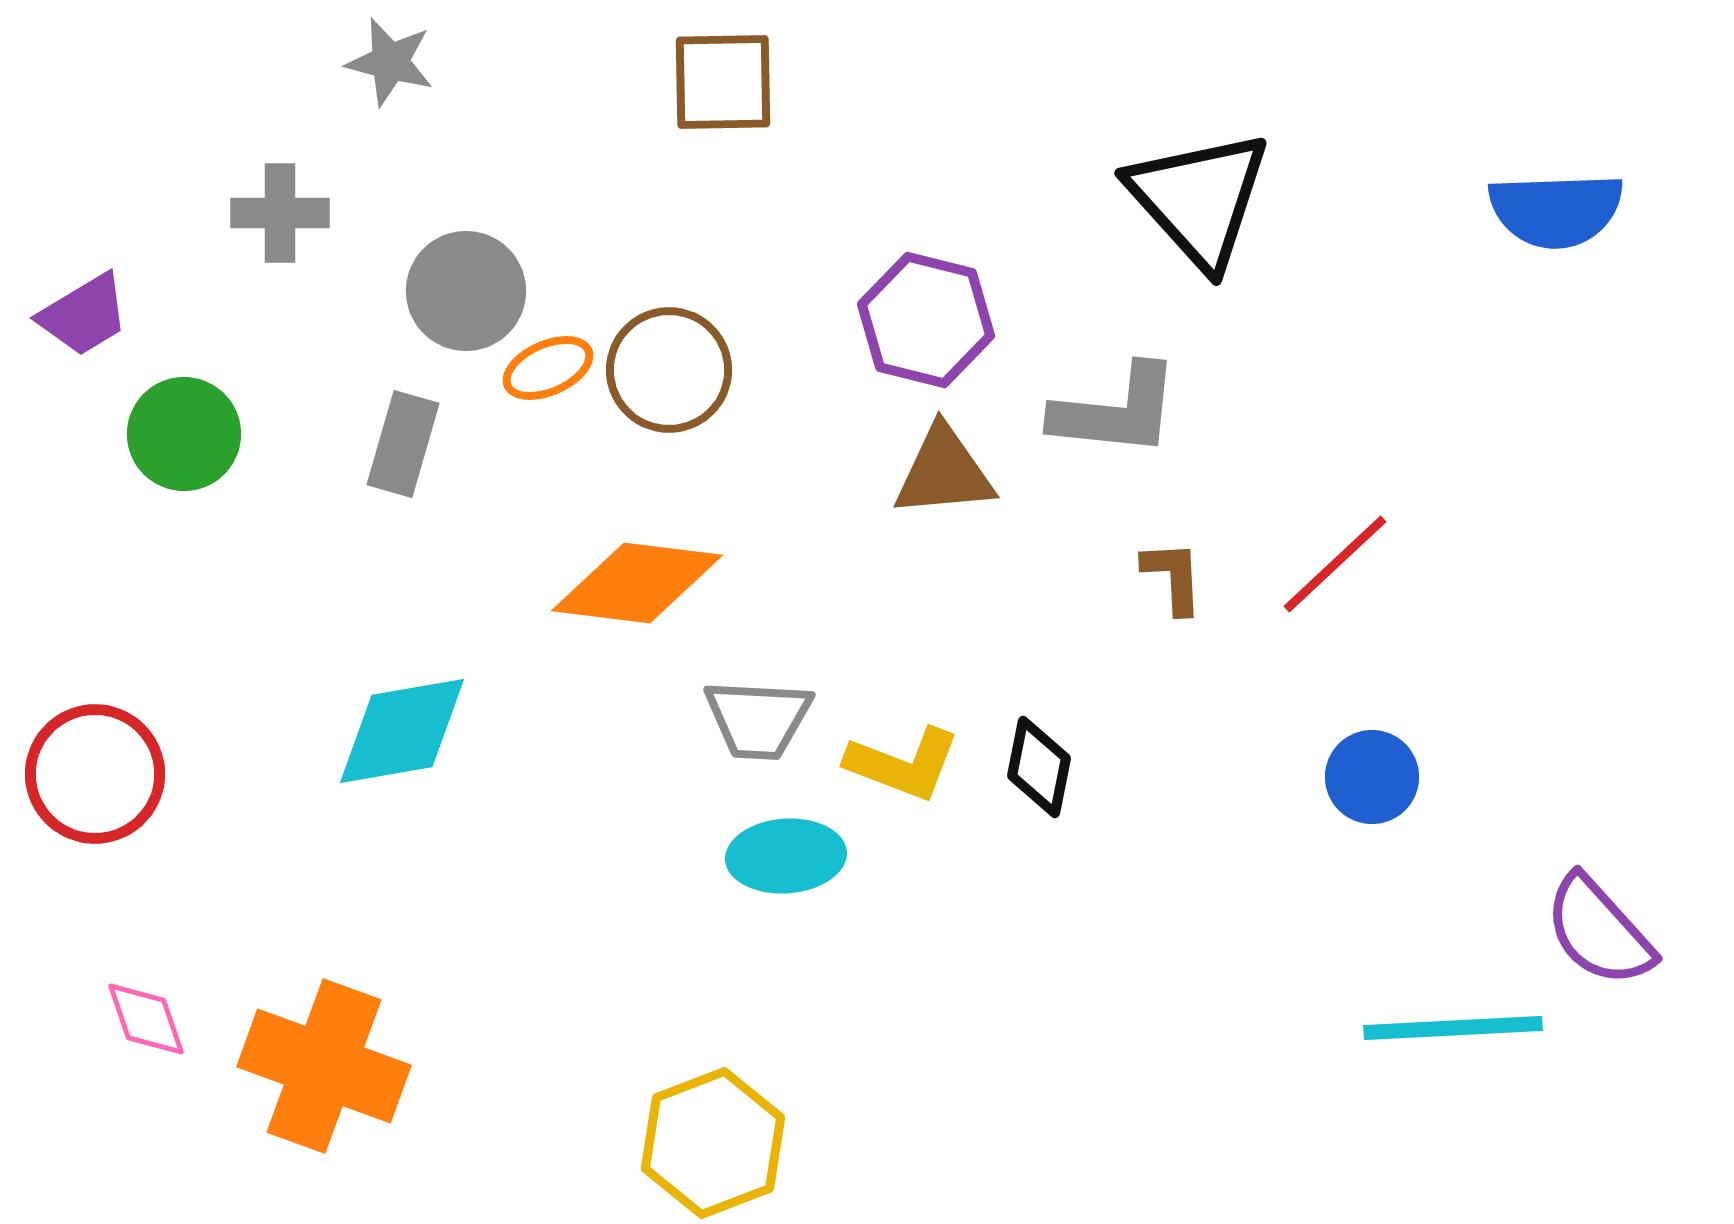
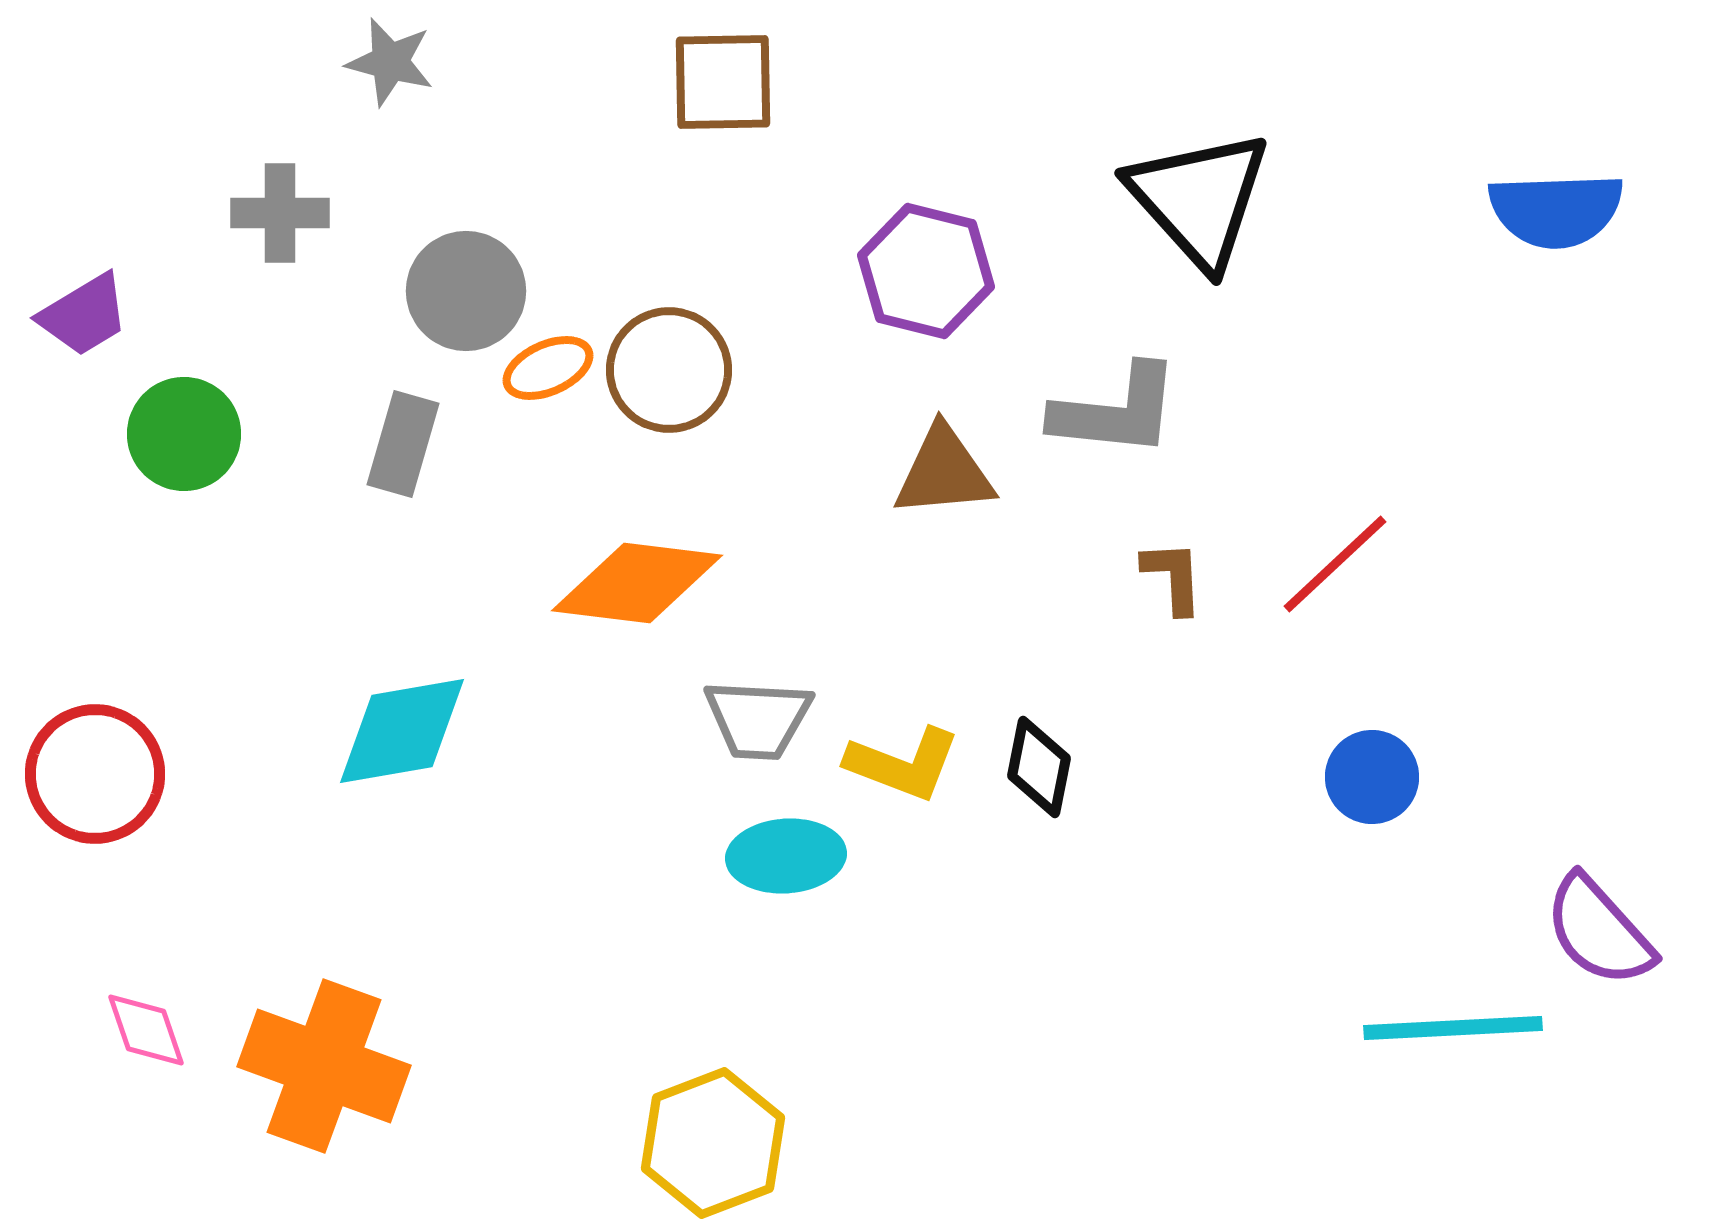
purple hexagon: moved 49 px up
pink diamond: moved 11 px down
